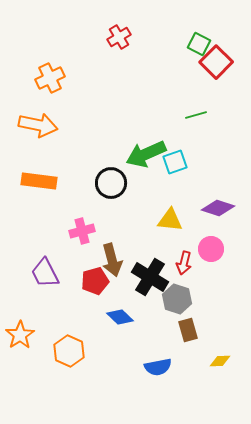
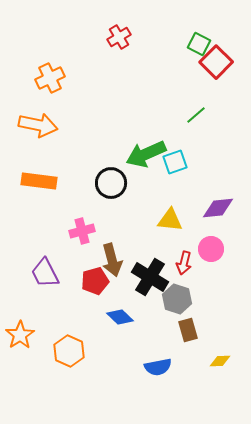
green line: rotated 25 degrees counterclockwise
purple diamond: rotated 24 degrees counterclockwise
